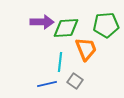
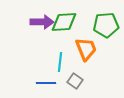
green diamond: moved 2 px left, 6 px up
blue line: moved 1 px left, 1 px up; rotated 12 degrees clockwise
